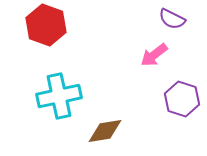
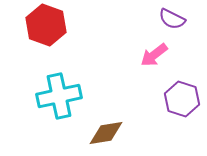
brown diamond: moved 1 px right, 2 px down
